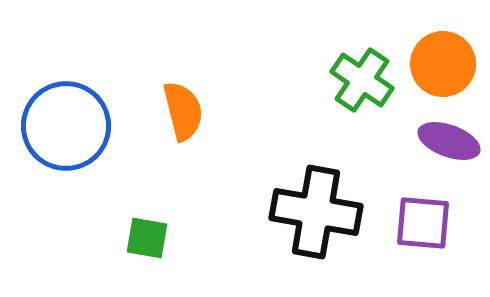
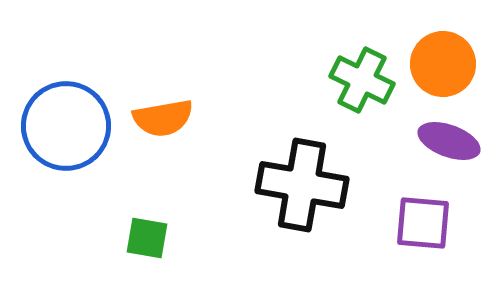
green cross: rotated 8 degrees counterclockwise
orange semicircle: moved 20 px left, 7 px down; rotated 94 degrees clockwise
black cross: moved 14 px left, 27 px up
